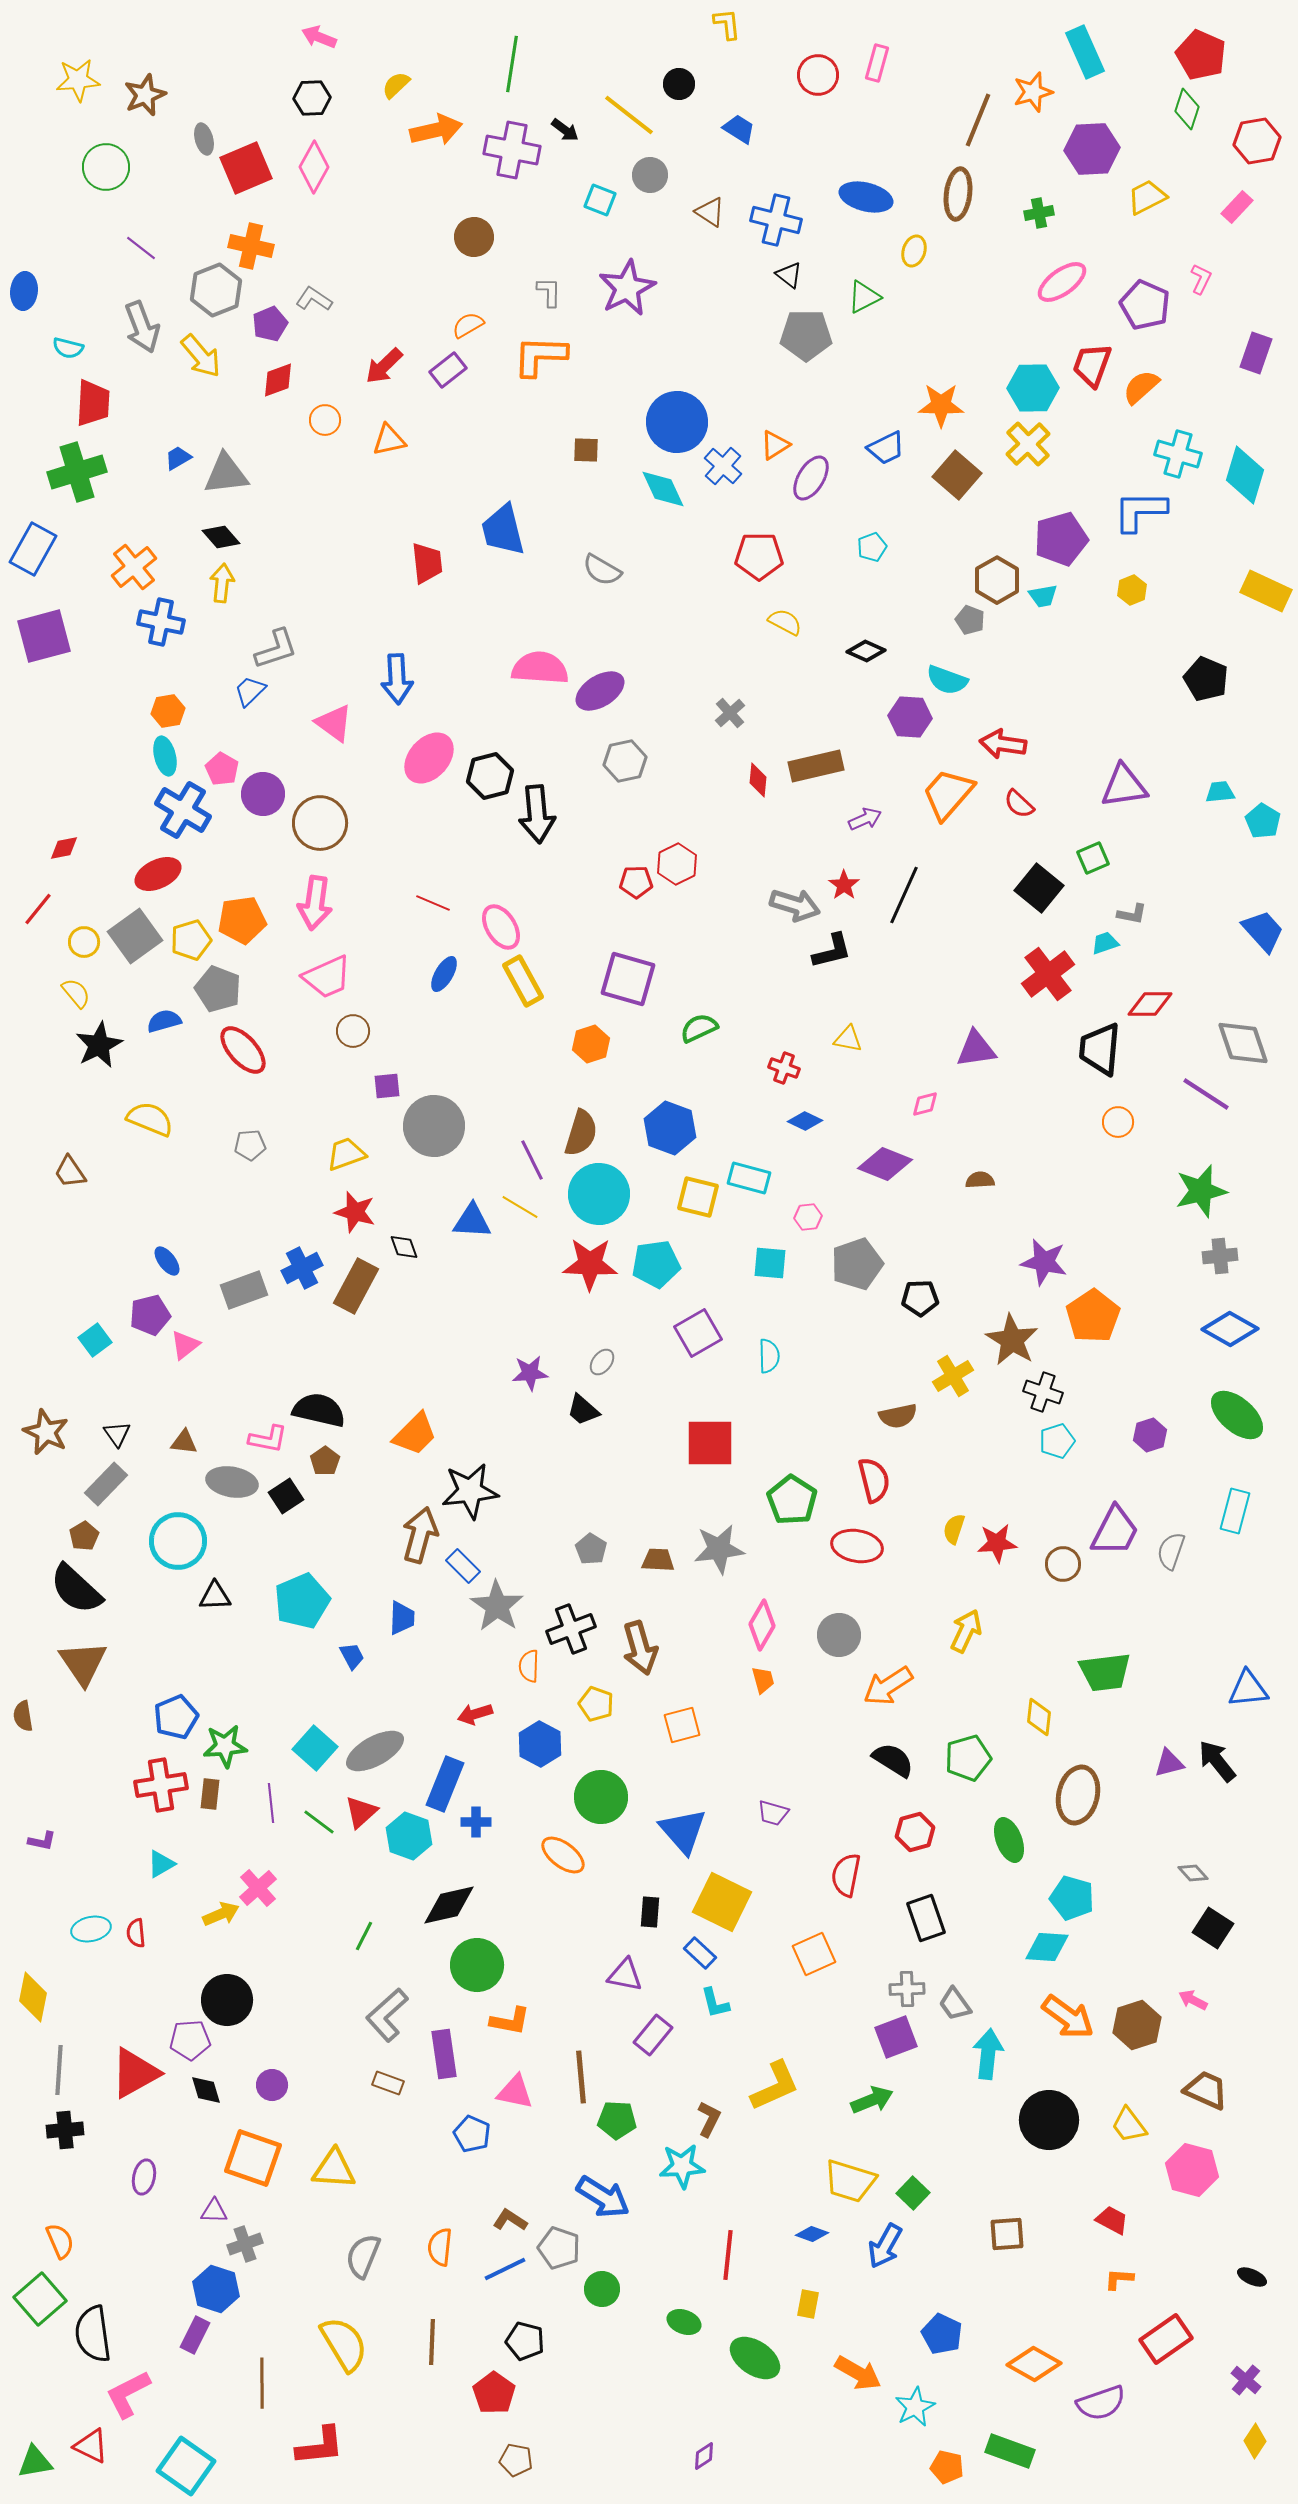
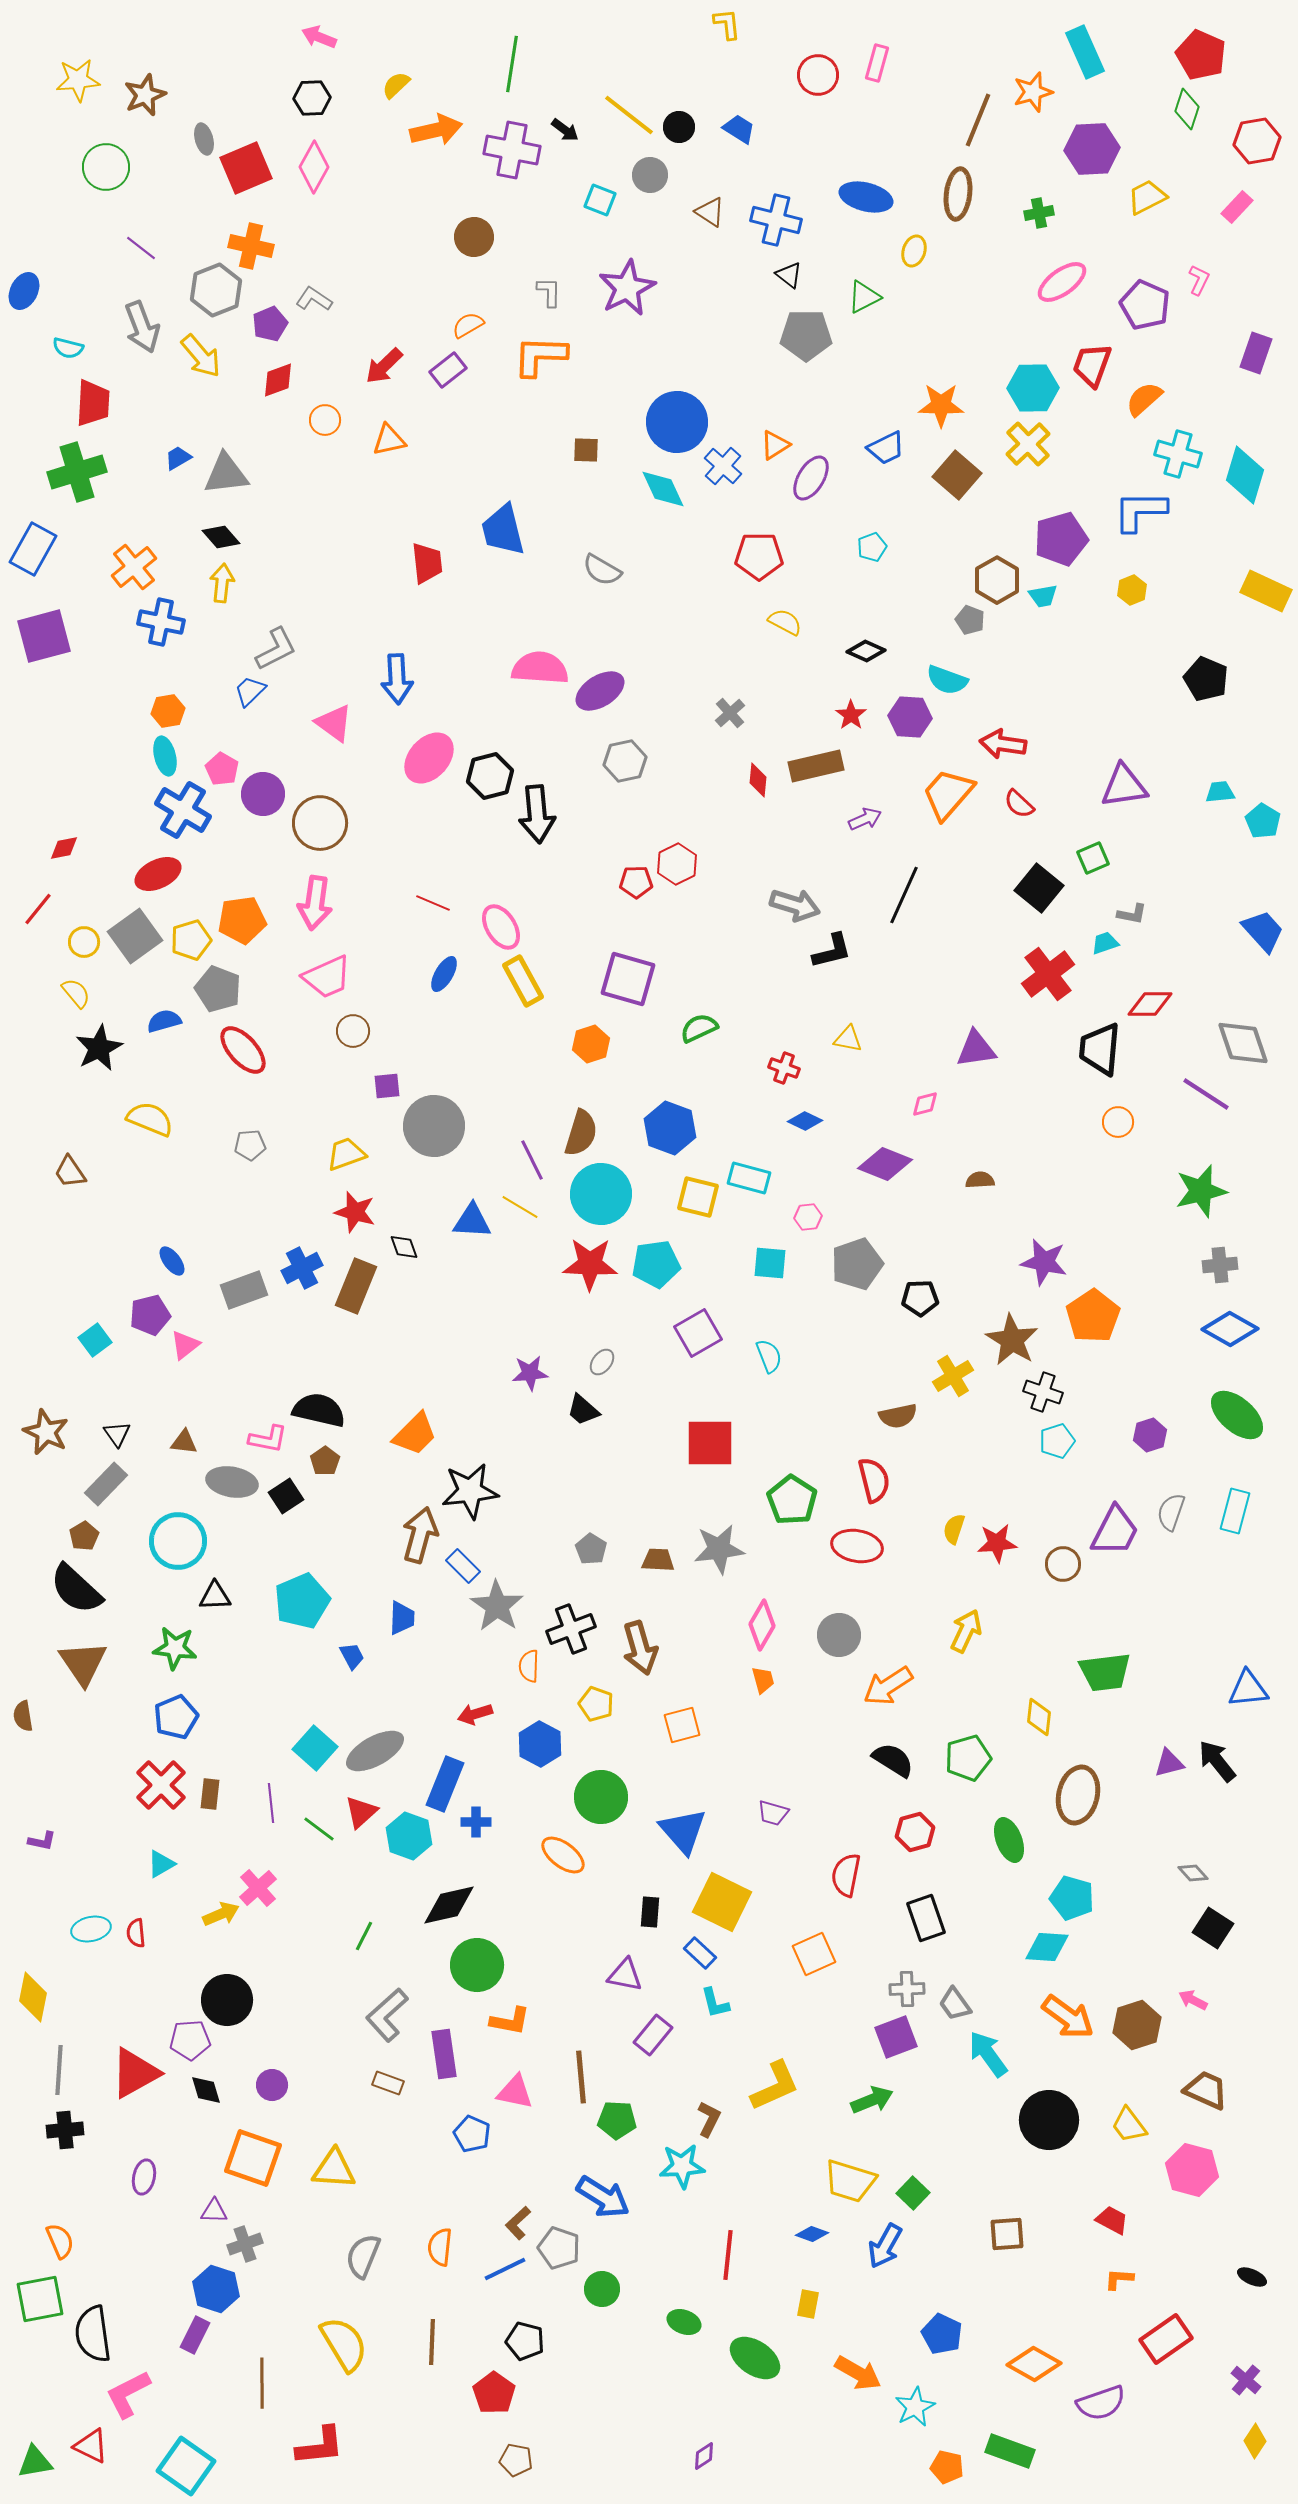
black circle at (679, 84): moved 43 px down
pink L-shape at (1201, 279): moved 2 px left, 1 px down
blue ellipse at (24, 291): rotated 21 degrees clockwise
orange semicircle at (1141, 387): moved 3 px right, 12 px down
gray L-shape at (276, 649): rotated 9 degrees counterclockwise
red star at (844, 885): moved 7 px right, 170 px up
black star at (99, 1045): moved 3 px down
cyan circle at (599, 1194): moved 2 px right
gray cross at (1220, 1256): moved 9 px down
blue ellipse at (167, 1261): moved 5 px right
brown rectangle at (356, 1286): rotated 6 degrees counterclockwise
cyan semicircle at (769, 1356): rotated 20 degrees counterclockwise
gray semicircle at (1171, 1551): moved 39 px up
green star at (225, 1746): moved 50 px left, 98 px up; rotated 12 degrees clockwise
red cross at (161, 1785): rotated 36 degrees counterclockwise
green line at (319, 1822): moved 7 px down
cyan arrow at (988, 2054): rotated 42 degrees counterclockwise
brown L-shape at (510, 2220): moved 8 px right, 3 px down; rotated 76 degrees counterclockwise
green square at (40, 2299): rotated 30 degrees clockwise
